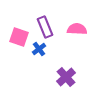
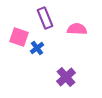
purple rectangle: moved 9 px up
blue cross: moved 2 px left, 1 px up
